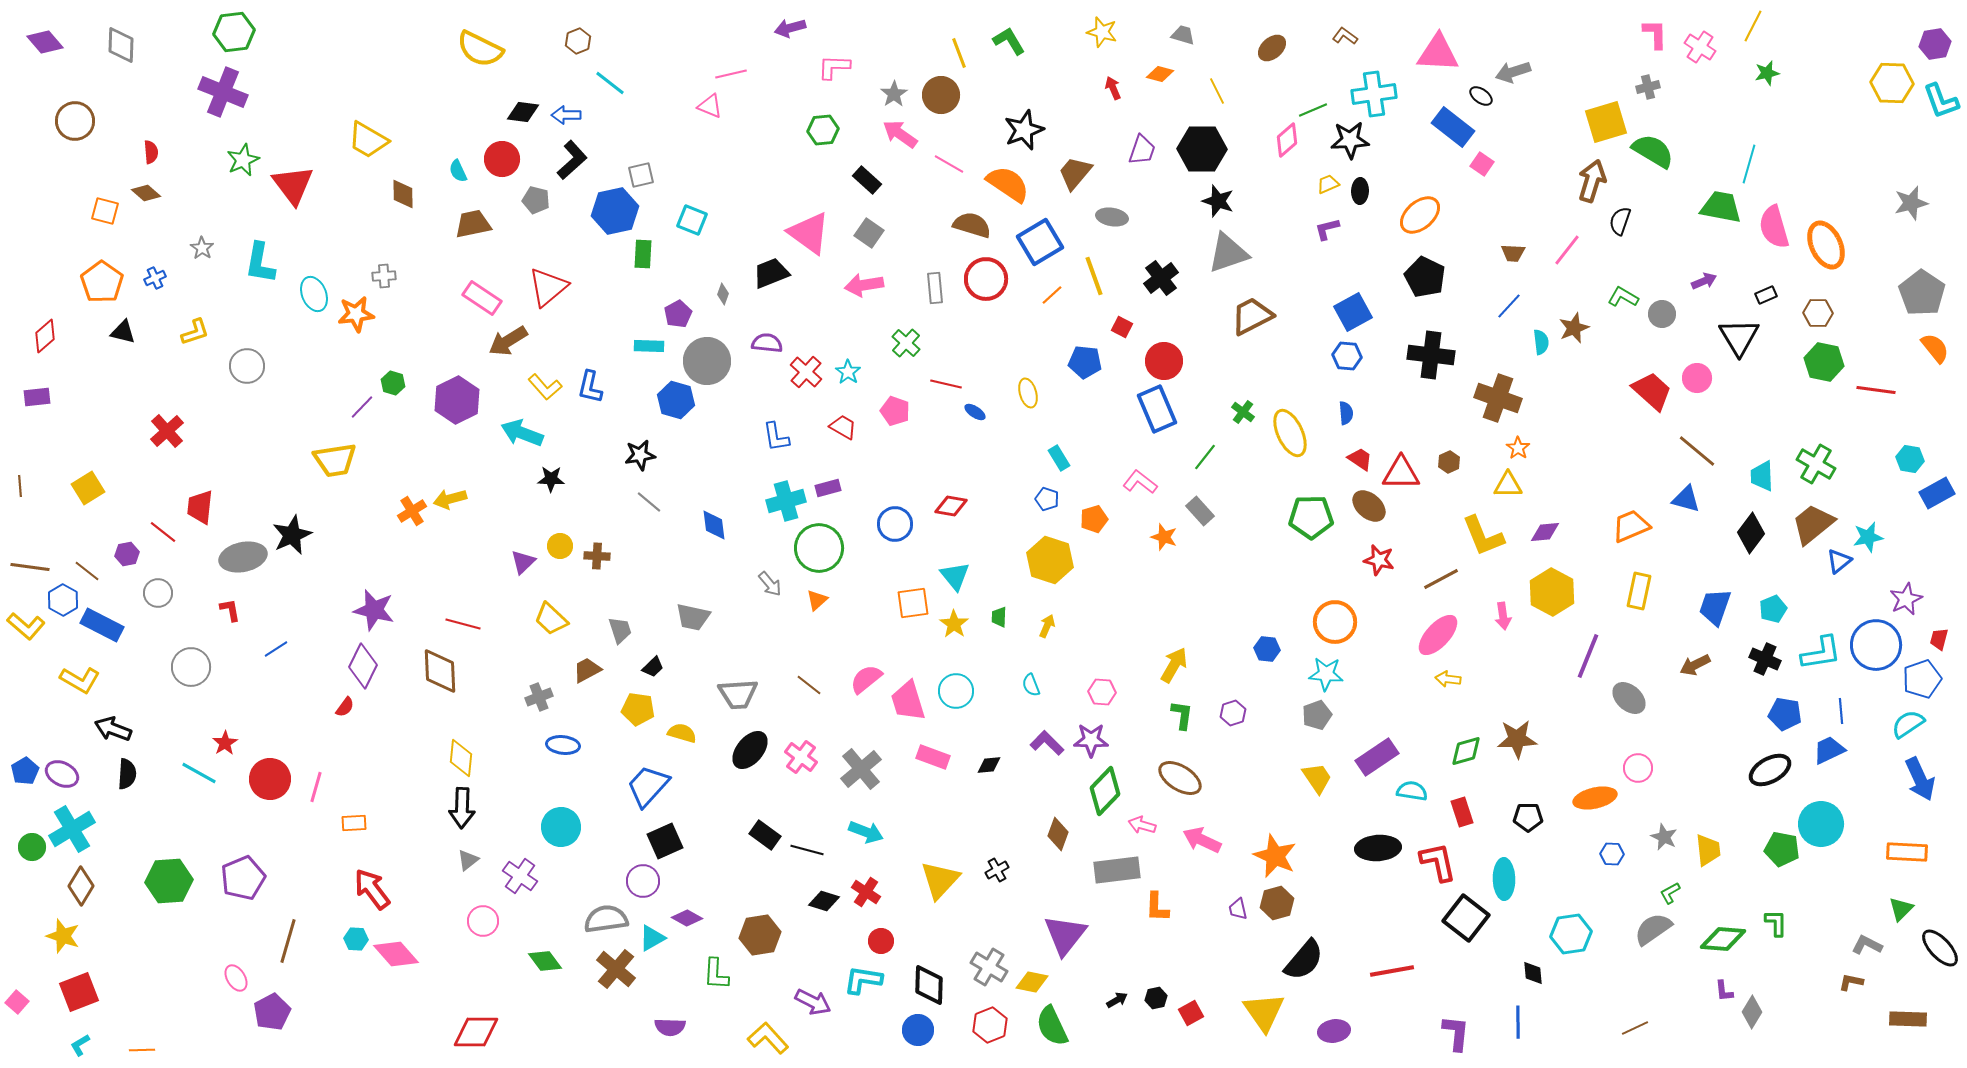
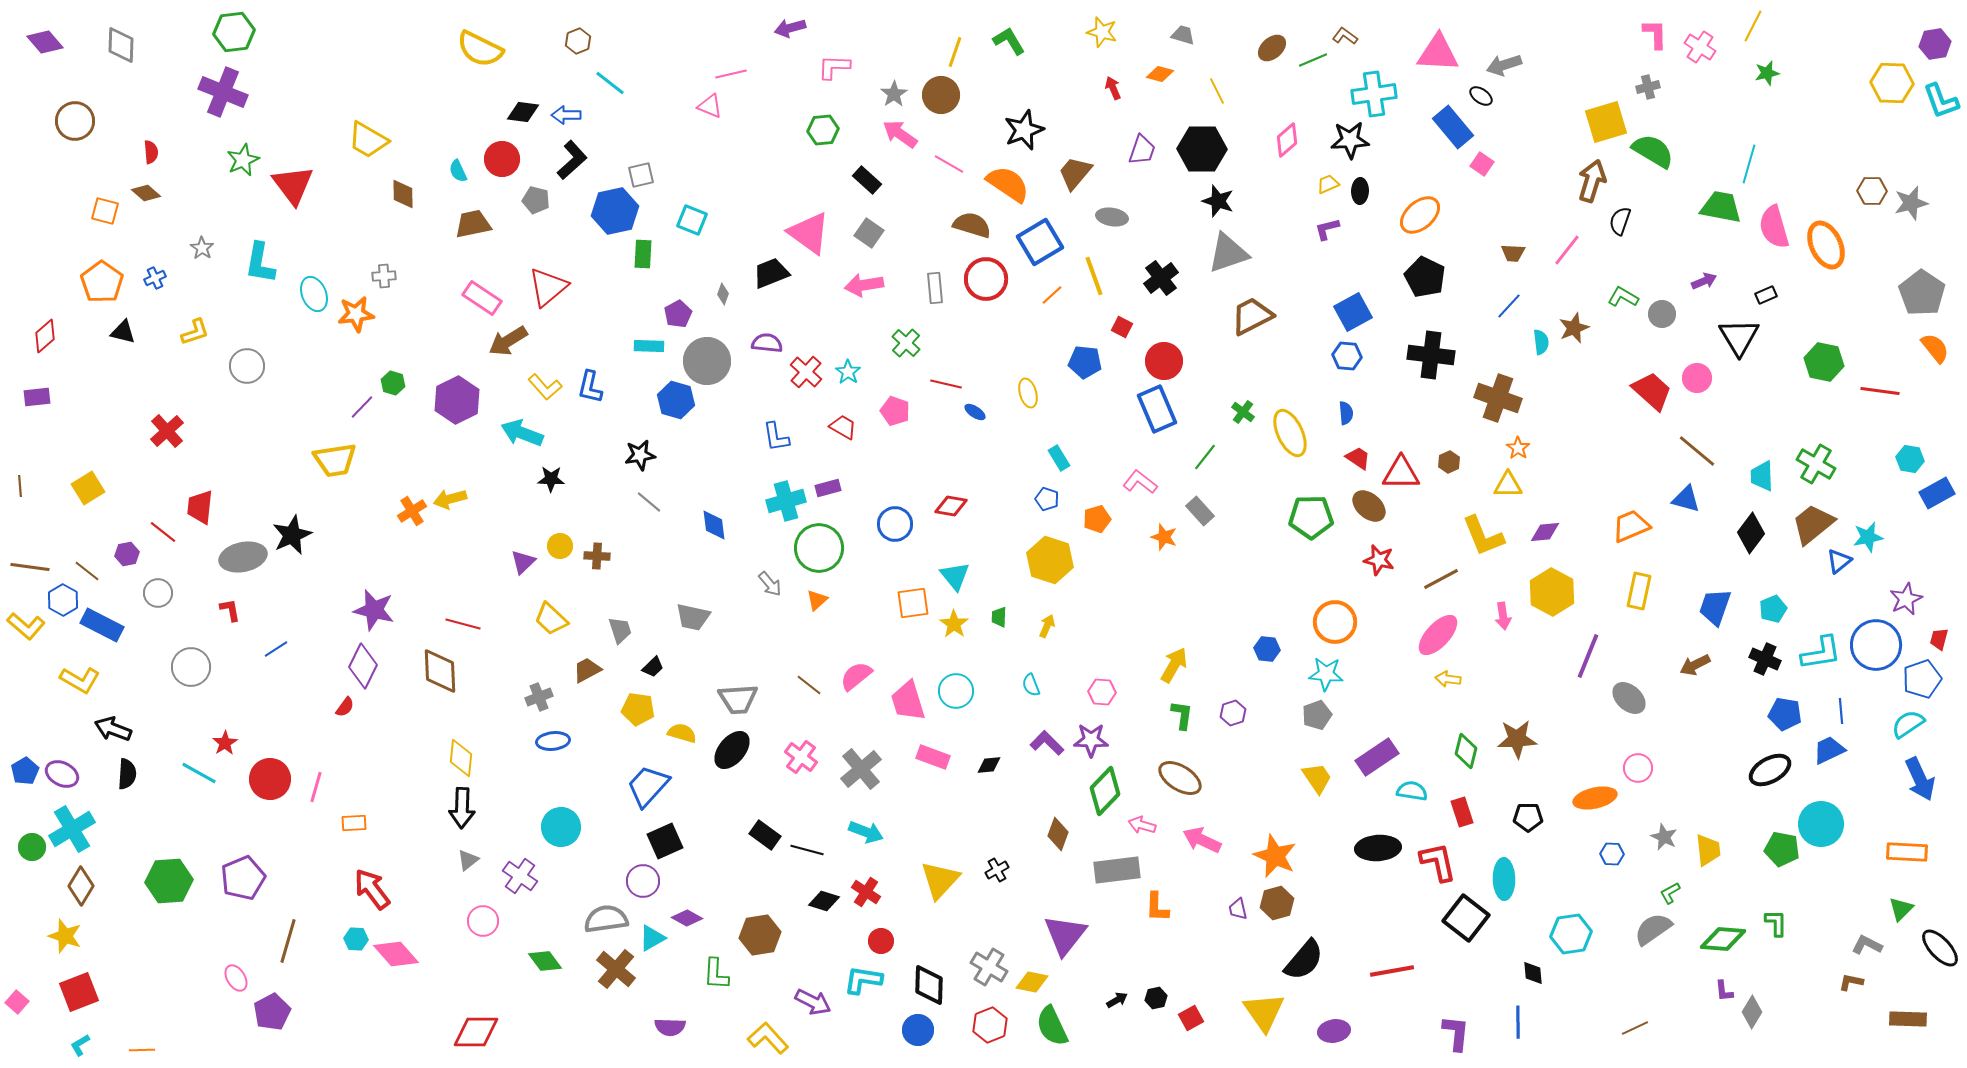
yellow line at (959, 53): moved 4 px left, 1 px up; rotated 40 degrees clockwise
gray arrow at (1513, 72): moved 9 px left, 7 px up
green line at (1313, 110): moved 50 px up
blue rectangle at (1453, 127): rotated 12 degrees clockwise
brown hexagon at (1818, 313): moved 54 px right, 122 px up
red line at (1876, 390): moved 4 px right, 1 px down
red trapezoid at (1360, 459): moved 2 px left, 1 px up
orange pentagon at (1094, 519): moved 3 px right
pink semicircle at (866, 679): moved 10 px left, 3 px up
gray trapezoid at (738, 694): moved 5 px down
blue ellipse at (563, 745): moved 10 px left, 4 px up; rotated 12 degrees counterclockwise
black ellipse at (750, 750): moved 18 px left
green diamond at (1466, 751): rotated 60 degrees counterclockwise
yellow star at (63, 936): moved 2 px right
red square at (1191, 1013): moved 5 px down
